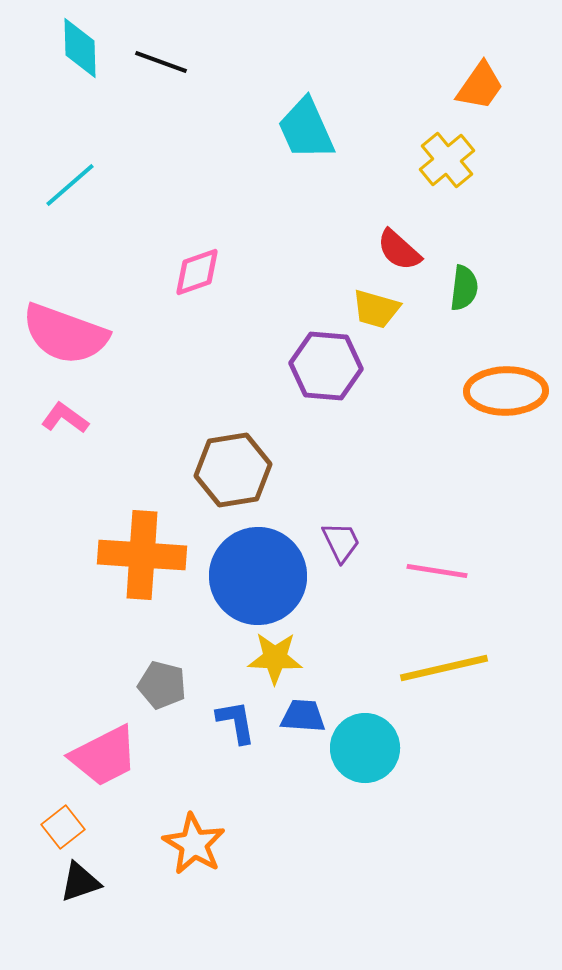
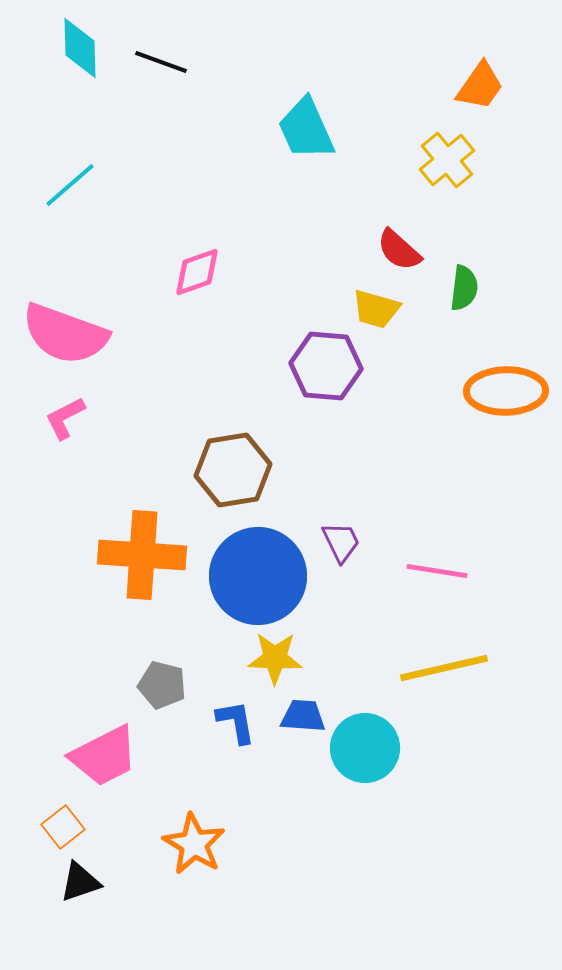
pink L-shape: rotated 63 degrees counterclockwise
